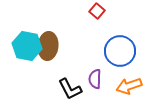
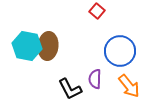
orange arrow: rotated 110 degrees counterclockwise
